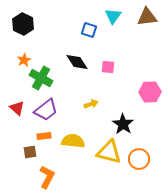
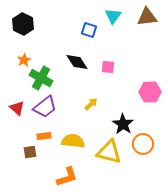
yellow arrow: rotated 24 degrees counterclockwise
purple trapezoid: moved 1 px left, 3 px up
orange circle: moved 4 px right, 15 px up
orange L-shape: moved 20 px right; rotated 45 degrees clockwise
